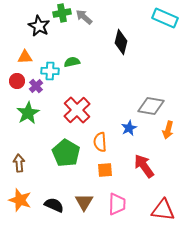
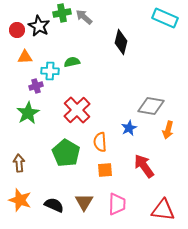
red circle: moved 51 px up
purple cross: rotated 24 degrees clockwise
